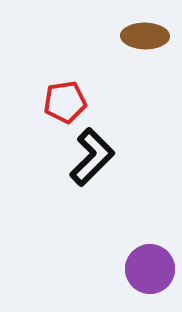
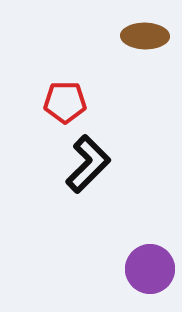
red pentagon: rotated 9 degrees clockwise
black L-shape: moved 4 px left, 7 px down
